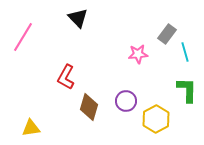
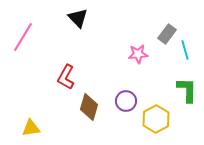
cyan line: moved 2 px up
